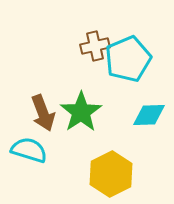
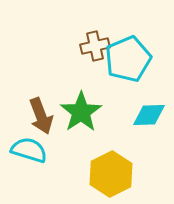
brown arrow: moved 2 px left, 3 px down
